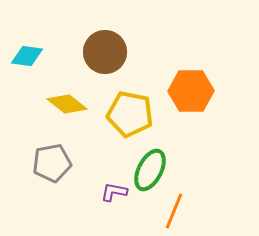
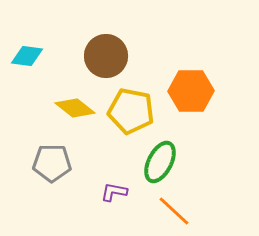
brown circle: moved 1 px right, 4 px down
yellow diamond: moved 8 px right, 4 px down
yellow pentagon: moved 1 px right, 3 px up
gray pentagon: rotated 12 degrees clockwise
green ellipse: moved 10 px right, 8 px up
orange line: rotated 69 degrees counterclockwise
